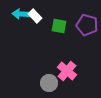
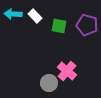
cyan arrow: moved 8 px left
